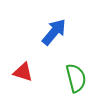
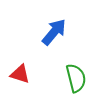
red triangle: moved 3 px left, 2 px down
